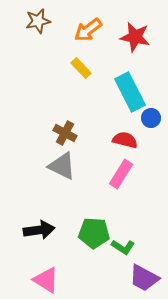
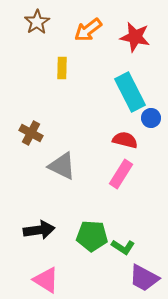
brown star: moved 1 px left, 1 px down; rotated 20 degrees counterclockwise
yellow rectangle: moved 19 px left; rotated 45 degrees clockwise
brown cross: moved 34 px left
green pentagon: moved 2 px left, 3 px down
